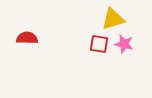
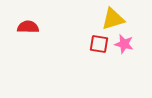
red semicircle: moved 1 px right, 11 px up
